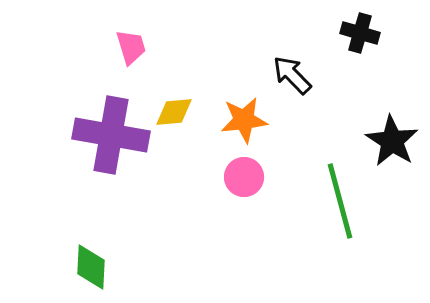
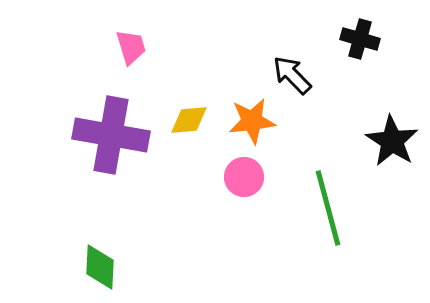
black cross: moved 6 px down
yellow diamond: moved 15 px right, 8 px down
orange star: moved 8 px right, 1 px down
green line: moved 12 px left, 7 px down
green diamond: moved 9 px right
